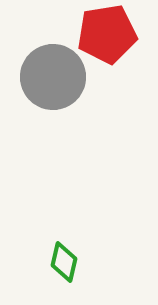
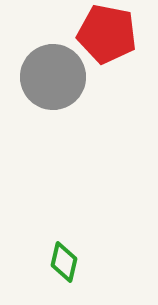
red pentagon: rotated 20 degrees clockwise
